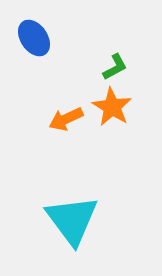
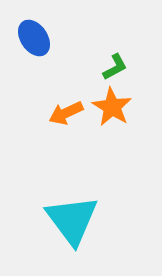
orange arrow: moved 6 px up
